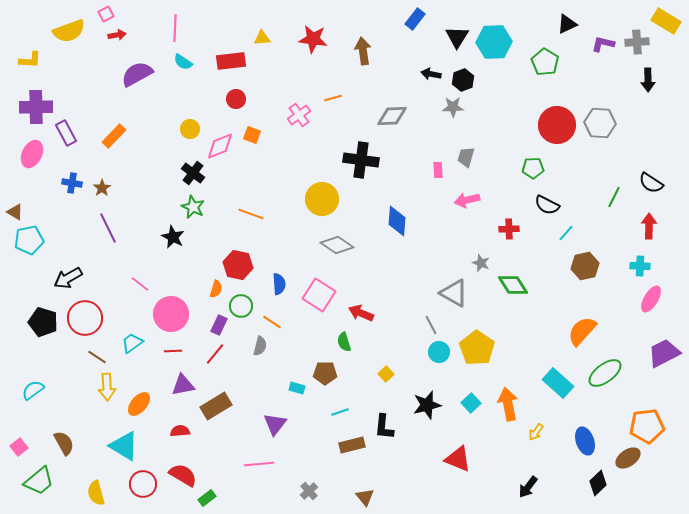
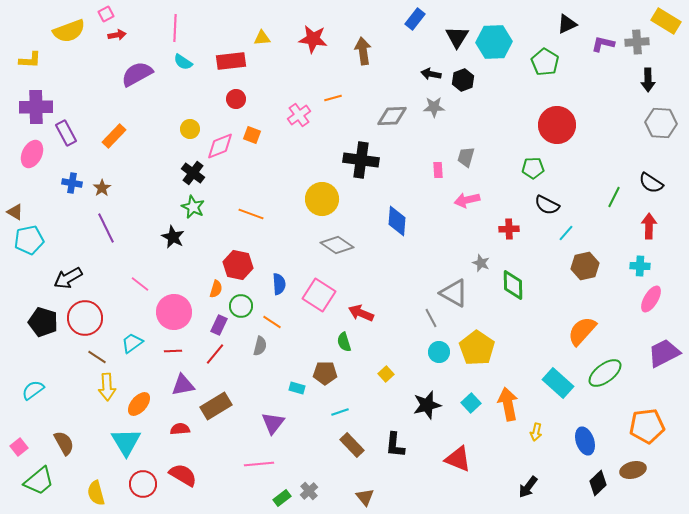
gray star at (453, 107): moved 19 px left
gray hexagon at (600, 123): moved 61 px right
purple line at (108, 228): moved 2 px left
green diamond at (513, 285): rotated 32 degrees clockwise
pink circle at (171, 314): moved 3 px right, 2 px up
gray line at (431, 325): moved 7 px up
purple triangle at (275, 424): moved 2 px left, 1 px up
black L-shape at (384, 427): moved 11 px right, 18 px down
red semicircle at (180, 431): moved 2 px up
yellow arrow at (536, 432): rotated 24 degrees counterclockwise
brown rectangle at (352, 445): rotated 60 degrees clockwise
cyan triangle at (124, 446): moved 2 px right, 4 px up; rotated 28 degrees clockwise
brown ellipse at (628, 458): moved 5 px right, 12 px down; rotated 20 degrees clockwise
green rectangle at (207, 498): moved 75 px right
